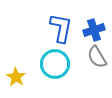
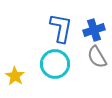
yellow star: moved 1 px left, 1 px up
